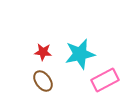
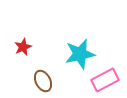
red star: moved 20 px left, 5 px up; rotated 30 degrees counterclockwise
brown ellipse: rotated 10 degrees clockwise
